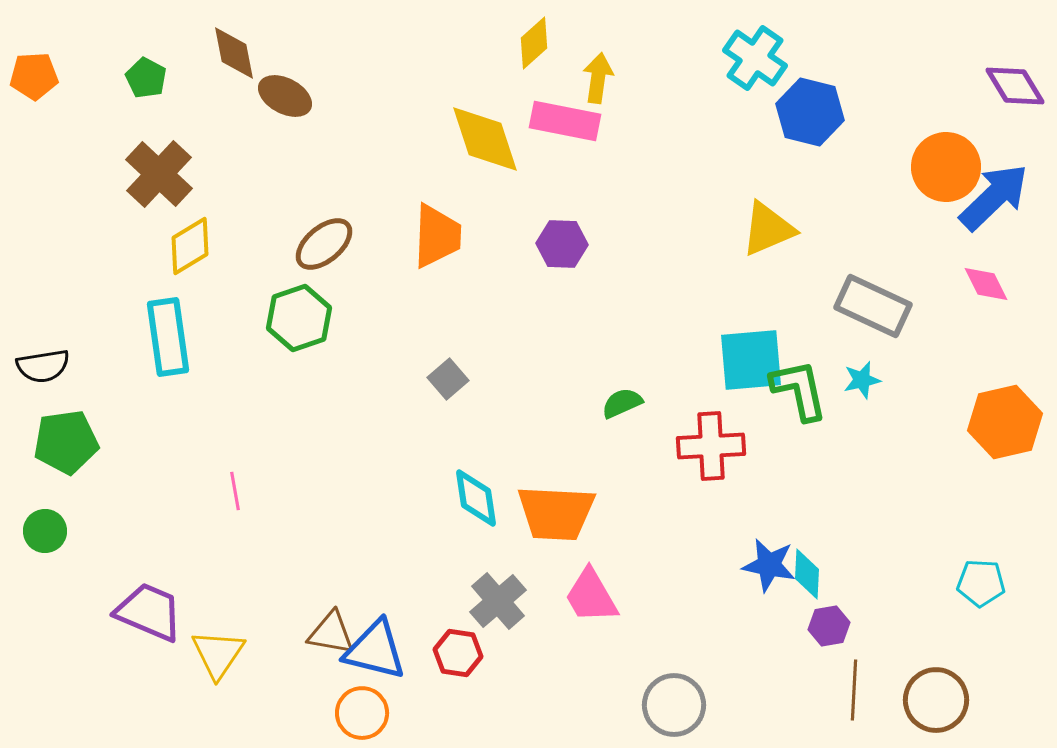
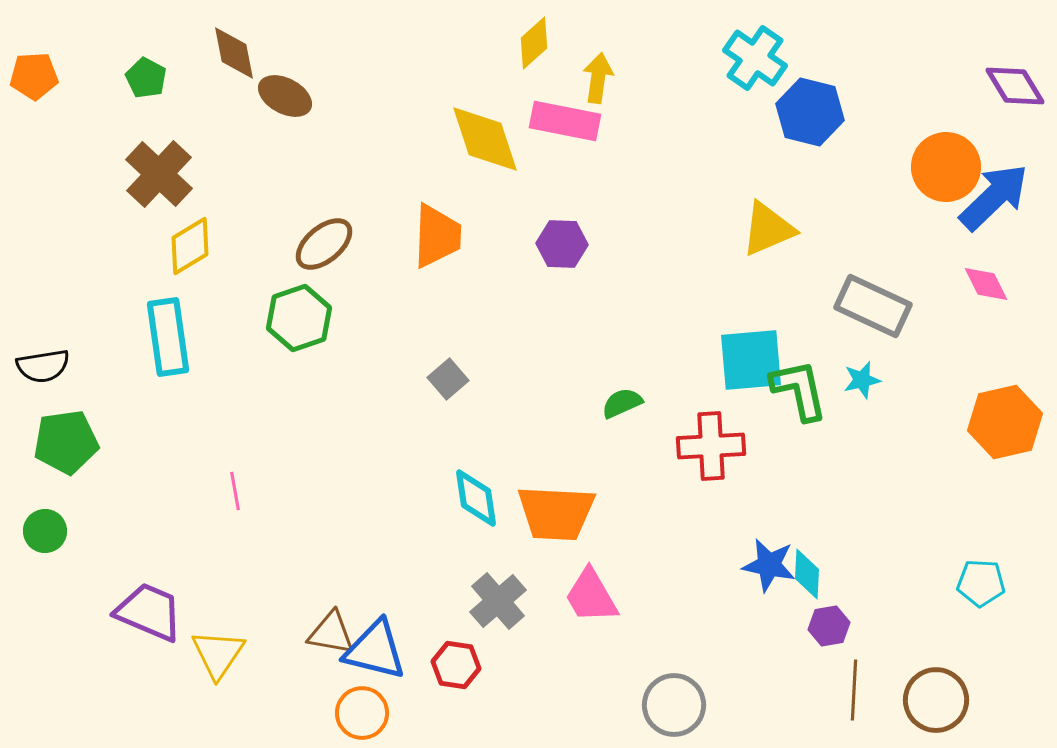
red hexagon at (458, 653): moved 2 px left, 12 px down
